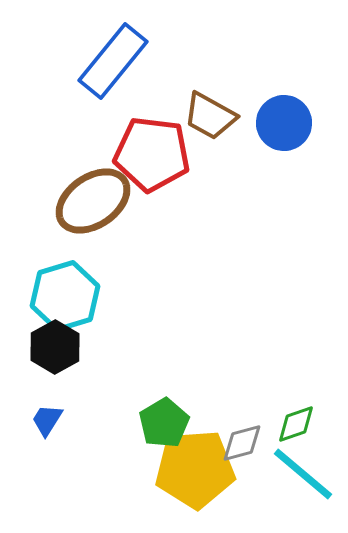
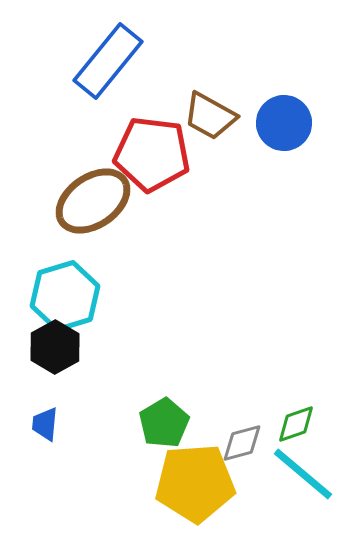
blue rectangle: moved 5 px left
blue trapezoid: moved 2 px left, 4 px down; rotated 27 degrees counterclockwise
yellow pentagon: moved 14 px down
